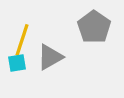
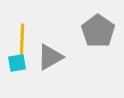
gray pentagon: moved 4 px right, 4 px down
yellow line: rotated 16 degrees counterclockwise
